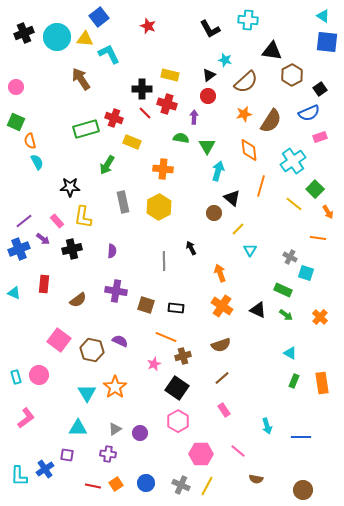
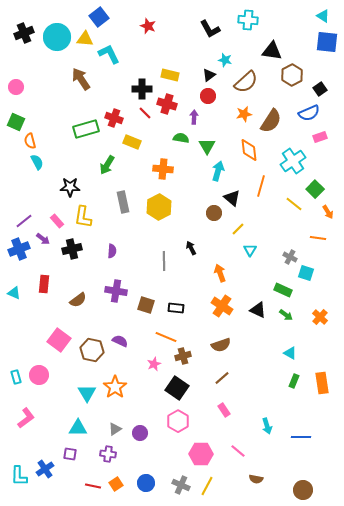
purple square at (67, 455): moved 3 px right, 1 px up
